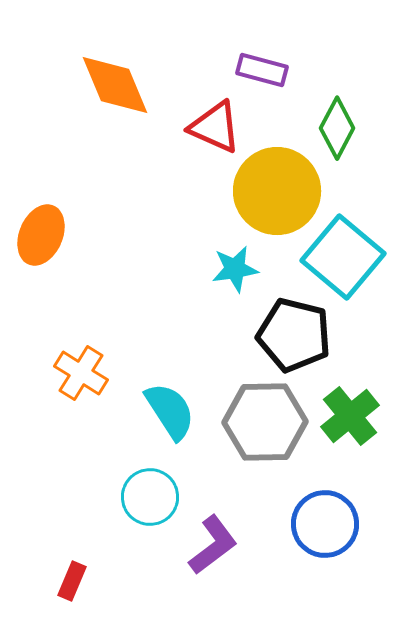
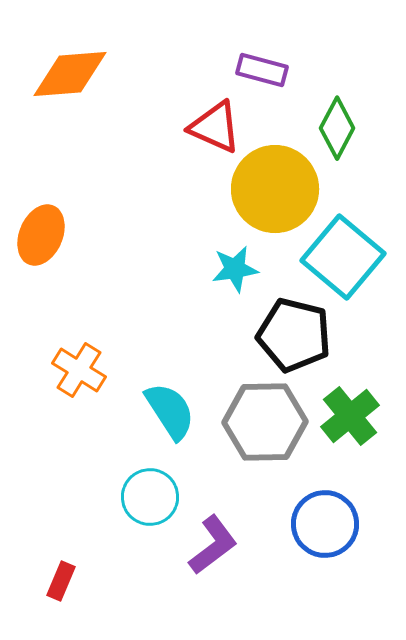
orange diamond: moved 45 px left, 11 px up; rotated 72 degrees counterclockwise
yellow circle: moved 2 px left, 2 px up
orange cross: moved 2 px left, 3 px up
red rectangle: moved 11 px left
